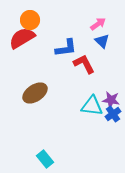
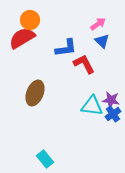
brown ellipse: rotated 35 degrees counterclockwise
